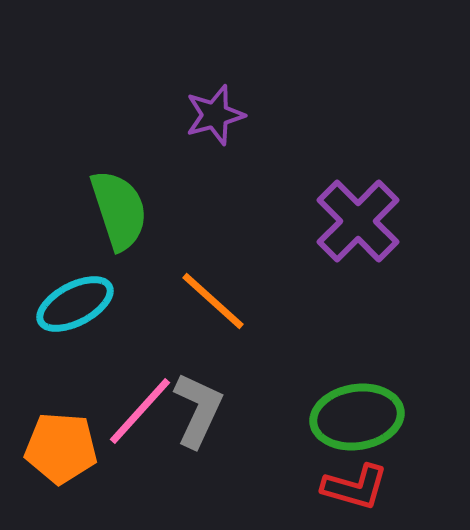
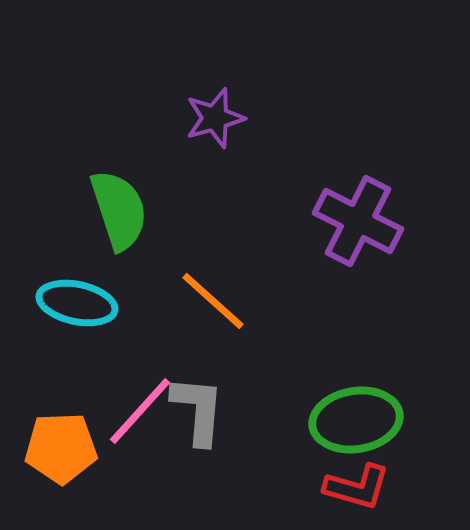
purple star: moved 3 px down
purple cross: rotated 18 degrees counterclockwise
cyan ellipse: moved 2 px right, 1 px up; rotated 40 degrees clockwise
gray L-shape: rotated 20 degrees counterclockwise
green ellipse: moved 1 px left, 3 px down
orange pentagon: rotated 6 degrees counterclockwise
red L-shape: moved 2 px right
